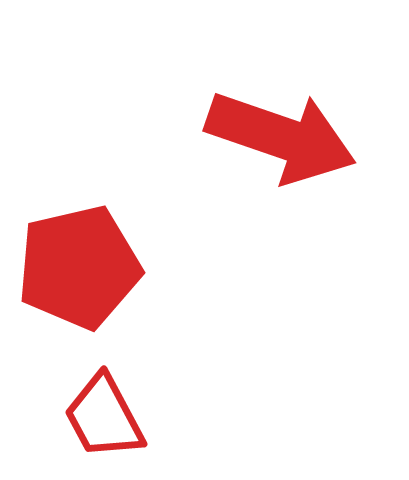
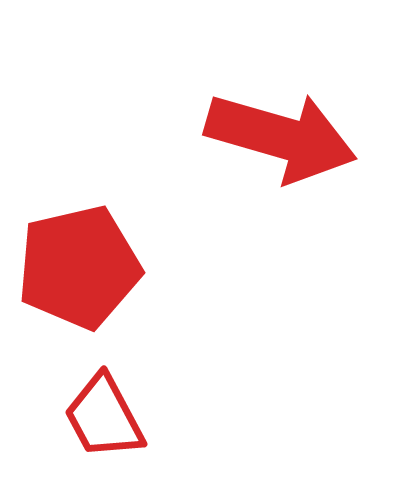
red arrow: rotated 3 degrees counterclockwise
